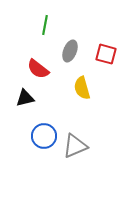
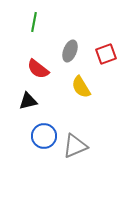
green line: moved 11 px left, 3 px up
red square: rotated 35 degrees counterclockwise
yellow semicircle: moved 1 px left, 1 px up; rotated 15 degrees counterclockwise
black triangle: moved 3 px right, 3 px down
